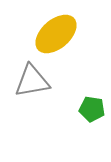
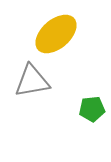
green pentagon: rotated 15 degrees counterclockwise
